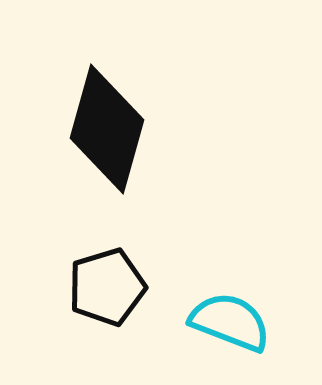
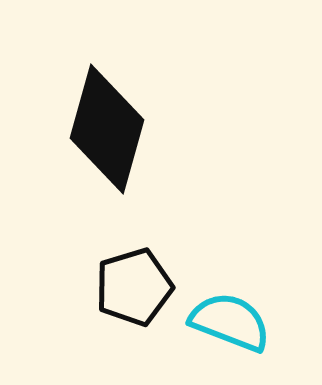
black pentagon: moved 27 px right
